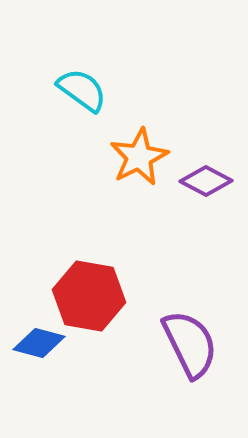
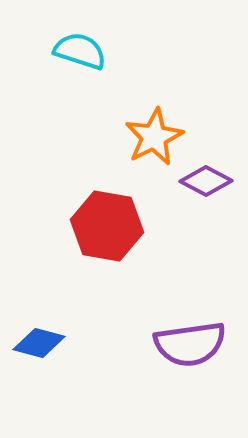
cyan semicircle: moved 2 px left, 39 px up; rotated 18 degrees counterclockwise
orange star: moved 15 px right, 20 px up
red hexagon: moved 18 px right, 70 px up
purple semicircle: rotated 108 degrees clockwise
